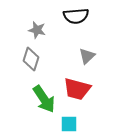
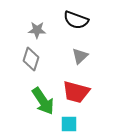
black semicircle: moved 4 px down; rotated 25 degrees clockwise
gray star: rotated 12 degrees counterclockwise
gray triangle: moved 7 px left
red trapezoid: moved 1 px left, 3 px down
green arrow: moved 1 px left, 2 px down
